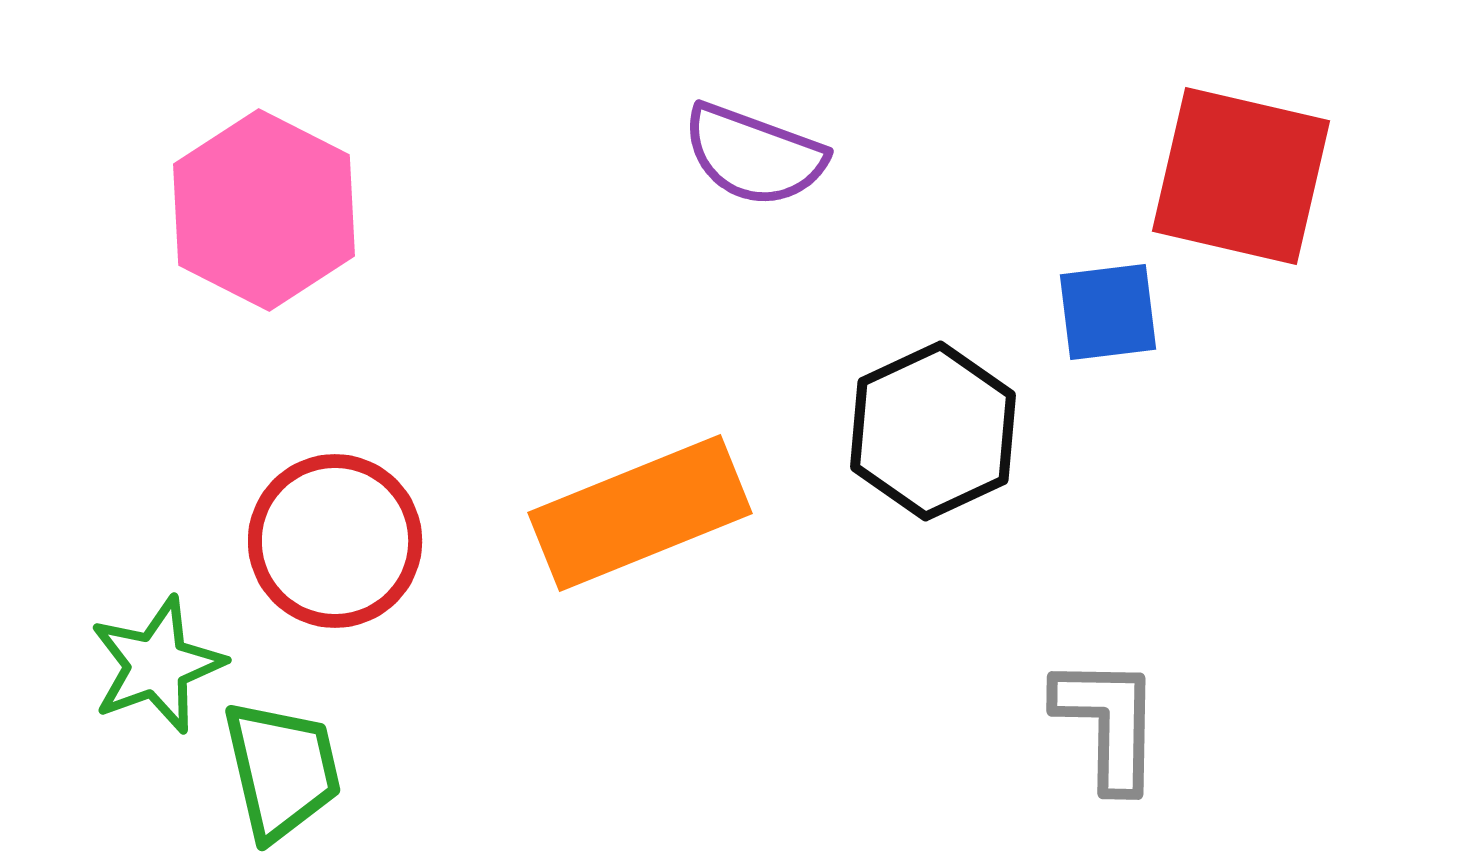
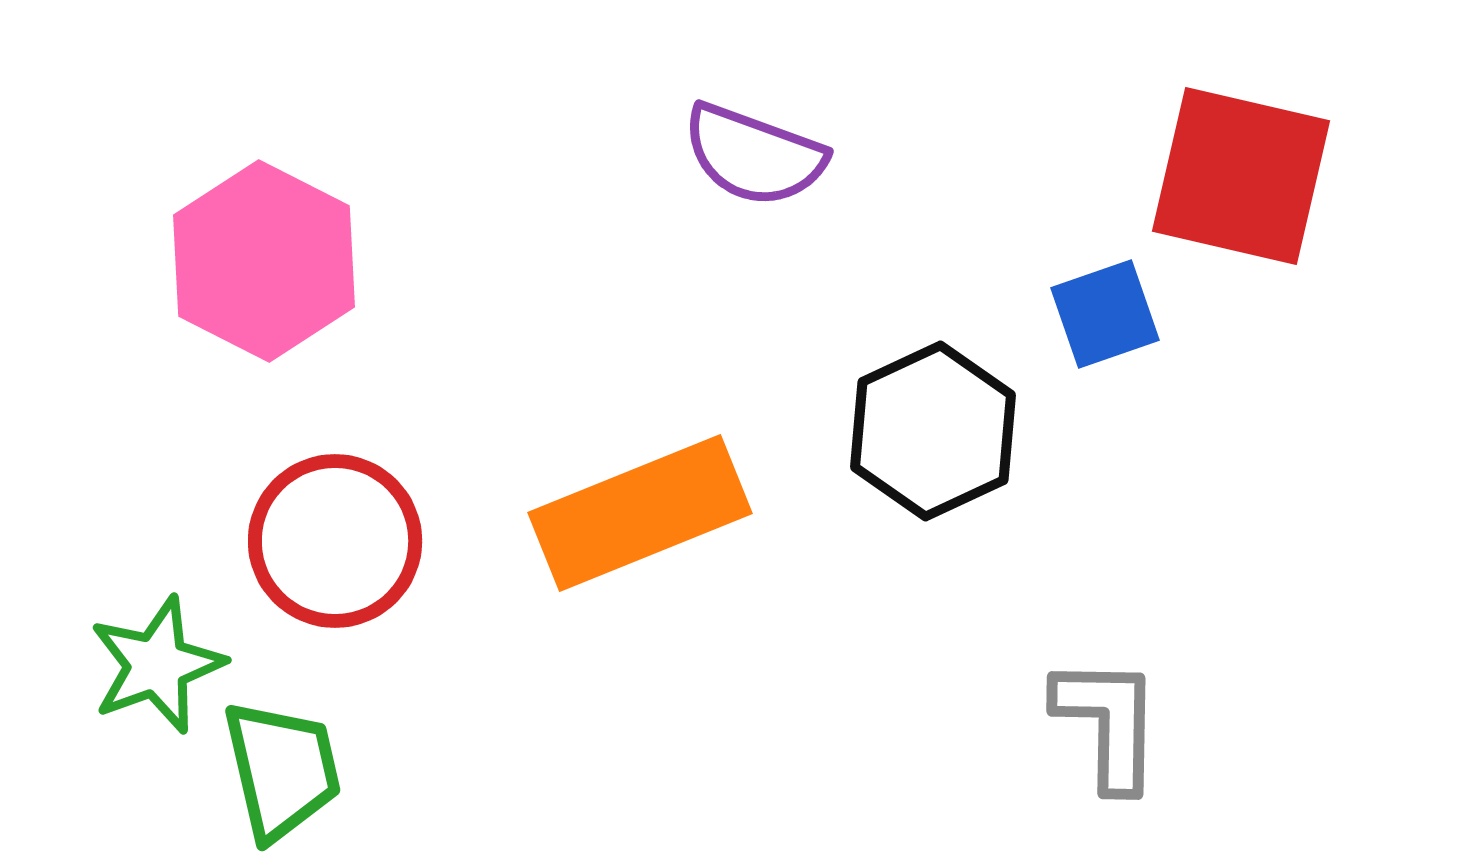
pink hexagon: moved 51 px down
blue square: moved 3 px left, 2 px down; rotated 12 degrees counterclockwise
